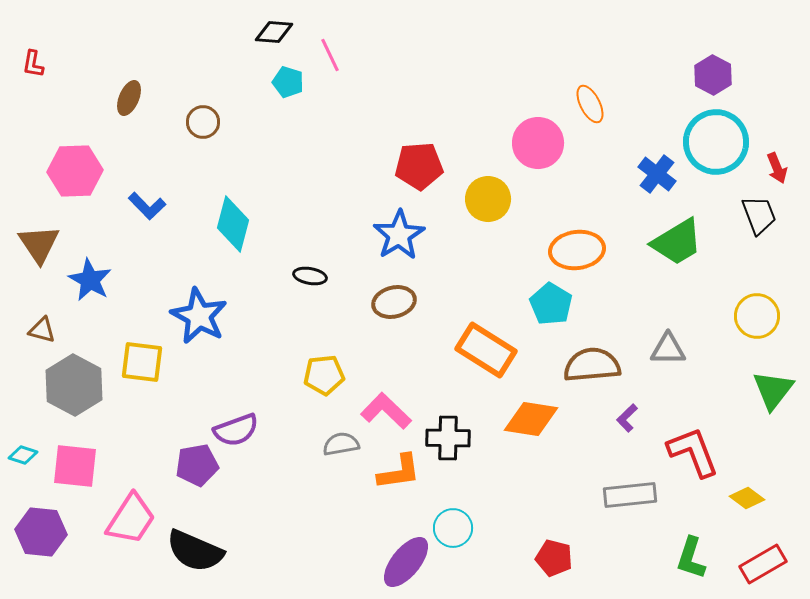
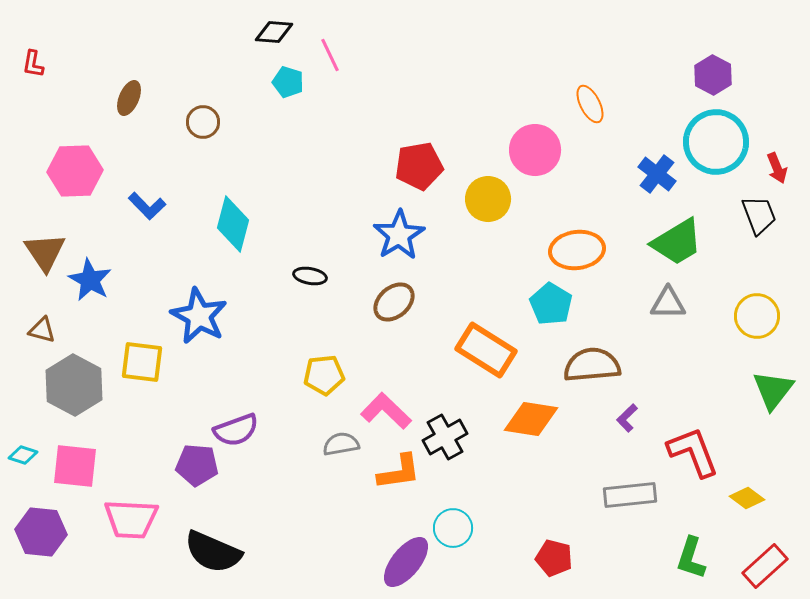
pink circle at (538, 143): moved 3 px left, 7 px down
red pentagon at (419, 166): rotated 6 degrees counterclockwise
brown triangle at (39, 244): moved 6 px right, 8 px down
brown ellipse at (394, 302): rotated 27 degrees counterclockwise
gray triangle at (668, 349): moved 46 px up
black cross at (448, 438): moved 3 px left, 1 px up; rotated 30 degrees counterclockwise
purple pentagon at (197, 465): rotated 15 degrees clockwise
pink trapezoid at (131, 519): rotated 60 degrees clockwise
black semicircle at (195, 551): moved 18 px right, 1 px down
red rectangle at (763, 564): moved 2 px right, 2 px down; rotated 12 degrees counterclockwise
